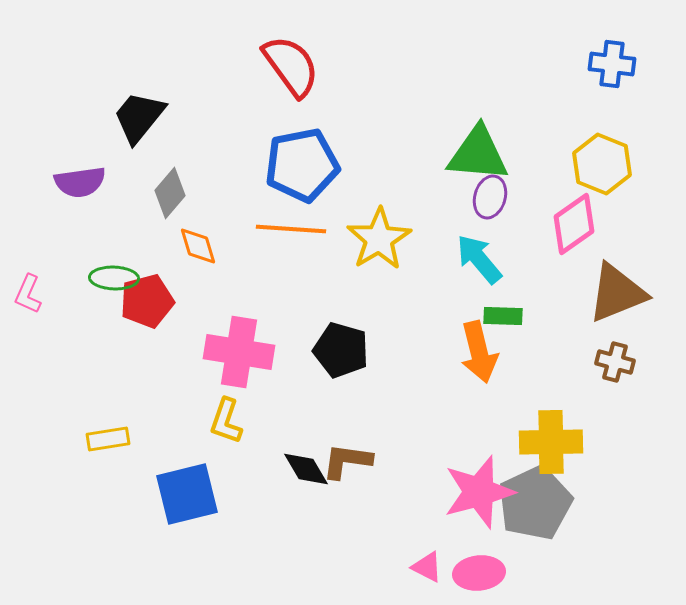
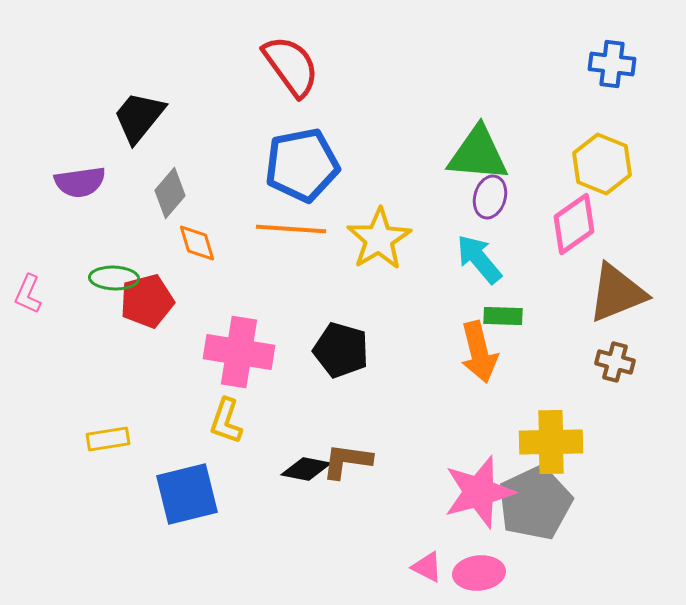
orange diamond: moved 1 px left, 3 px up
black diamond: rotated 48 degrees counterclockwise
